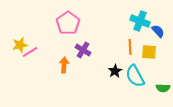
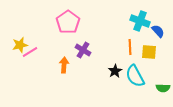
pink pentagon: moved 1 px up
